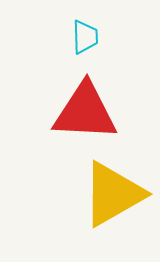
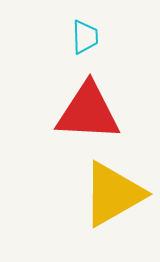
red triangle: moved 3 px right
